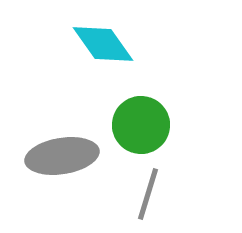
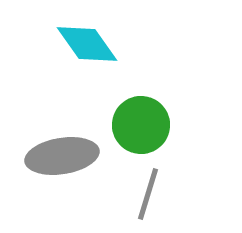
cyan diamond: moved 16 px left
